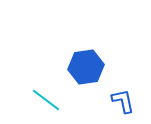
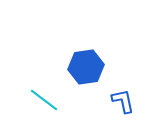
cyan line: moved 2 px left
